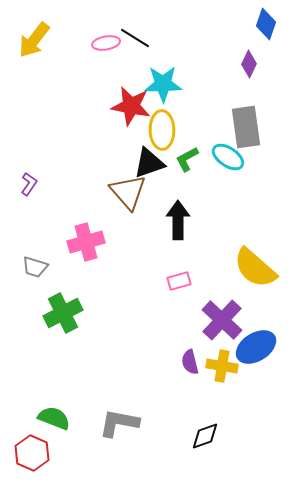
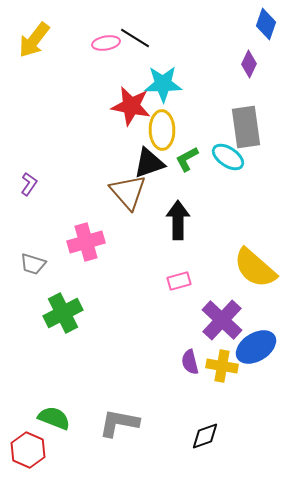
gray trapezoid: moved 2 px left, 3 px up
red hexagon: moved 4 px left, 3 px up
